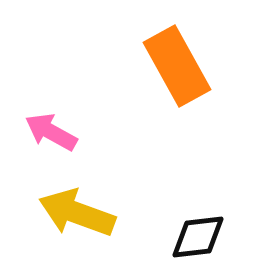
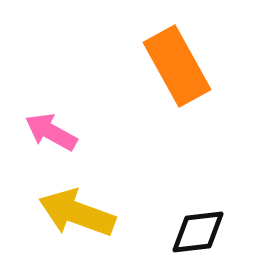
black diamond: moved 5 px up
